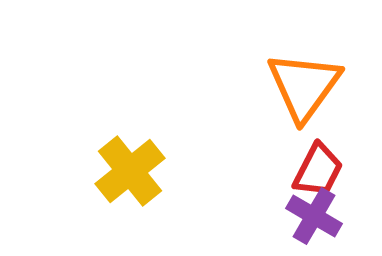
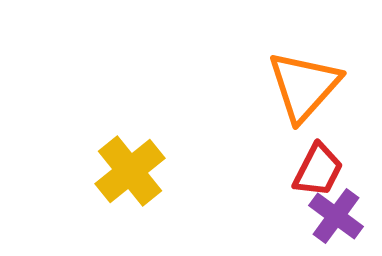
orange triangle: rotated 6 degrees clockwise
purple cross: moved 22 px right; rotated 6 degrees clockwise
